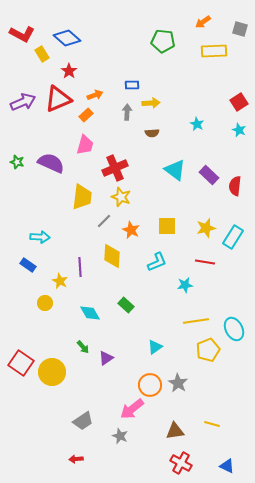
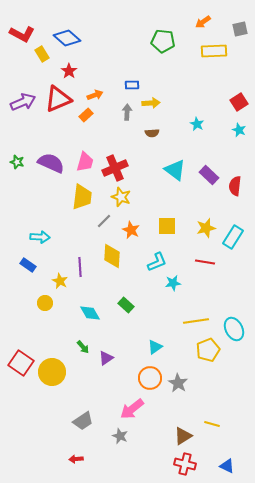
gray square at (240, 29): rotated 28 degrees counterclockwise
pink trapezoid at (85, 145): moved 17 px down
cyan star at (185, 285): moved 12 px left, 2 px up
orange circle at (150, 385): moved 7 px up
brown triangle at (175, 431): moved 8 px right, 5 px down; rotated 24 degrees counterclockwise
red cross at (181, 463): moved 4 px right, 1 px down; rotated 15 degrees counterclockwise
